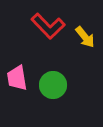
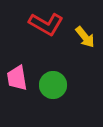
red L-shape: moved 2 px left, 2 px up; rotated 16 degrees counterclockwise
